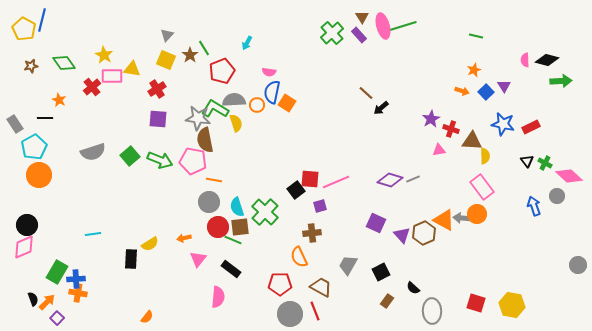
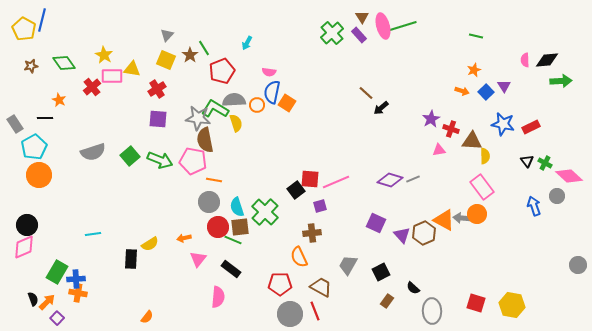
black diamond at (547, 60): rotated 20 degrees counterclockwise
